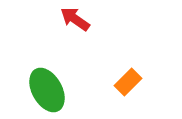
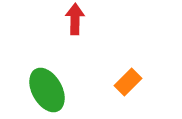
red arrow: rotated 56 degrees clockwise
